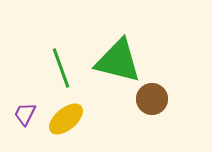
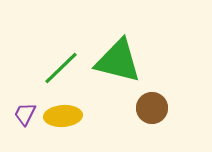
green line: rotated 66 degrees clockwise
brown circle: moved 9 px down
yellow ellipse: moved 3 px left, 3 px up; rotated 36 degrees clockwise
